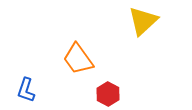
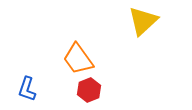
blue L-shape: moved 1 px right, 1 px up
red hexagon: moved 19 px left, 4 px up; rotated 10 degrees clockwise
